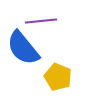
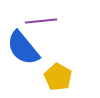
yellow pentagon: rotated 8 degrees clockwise
